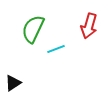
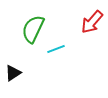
red arrow: moved 3 px right, 4 px up; rotated 25 degrees clockwise
black triangle: moved 10 px up
